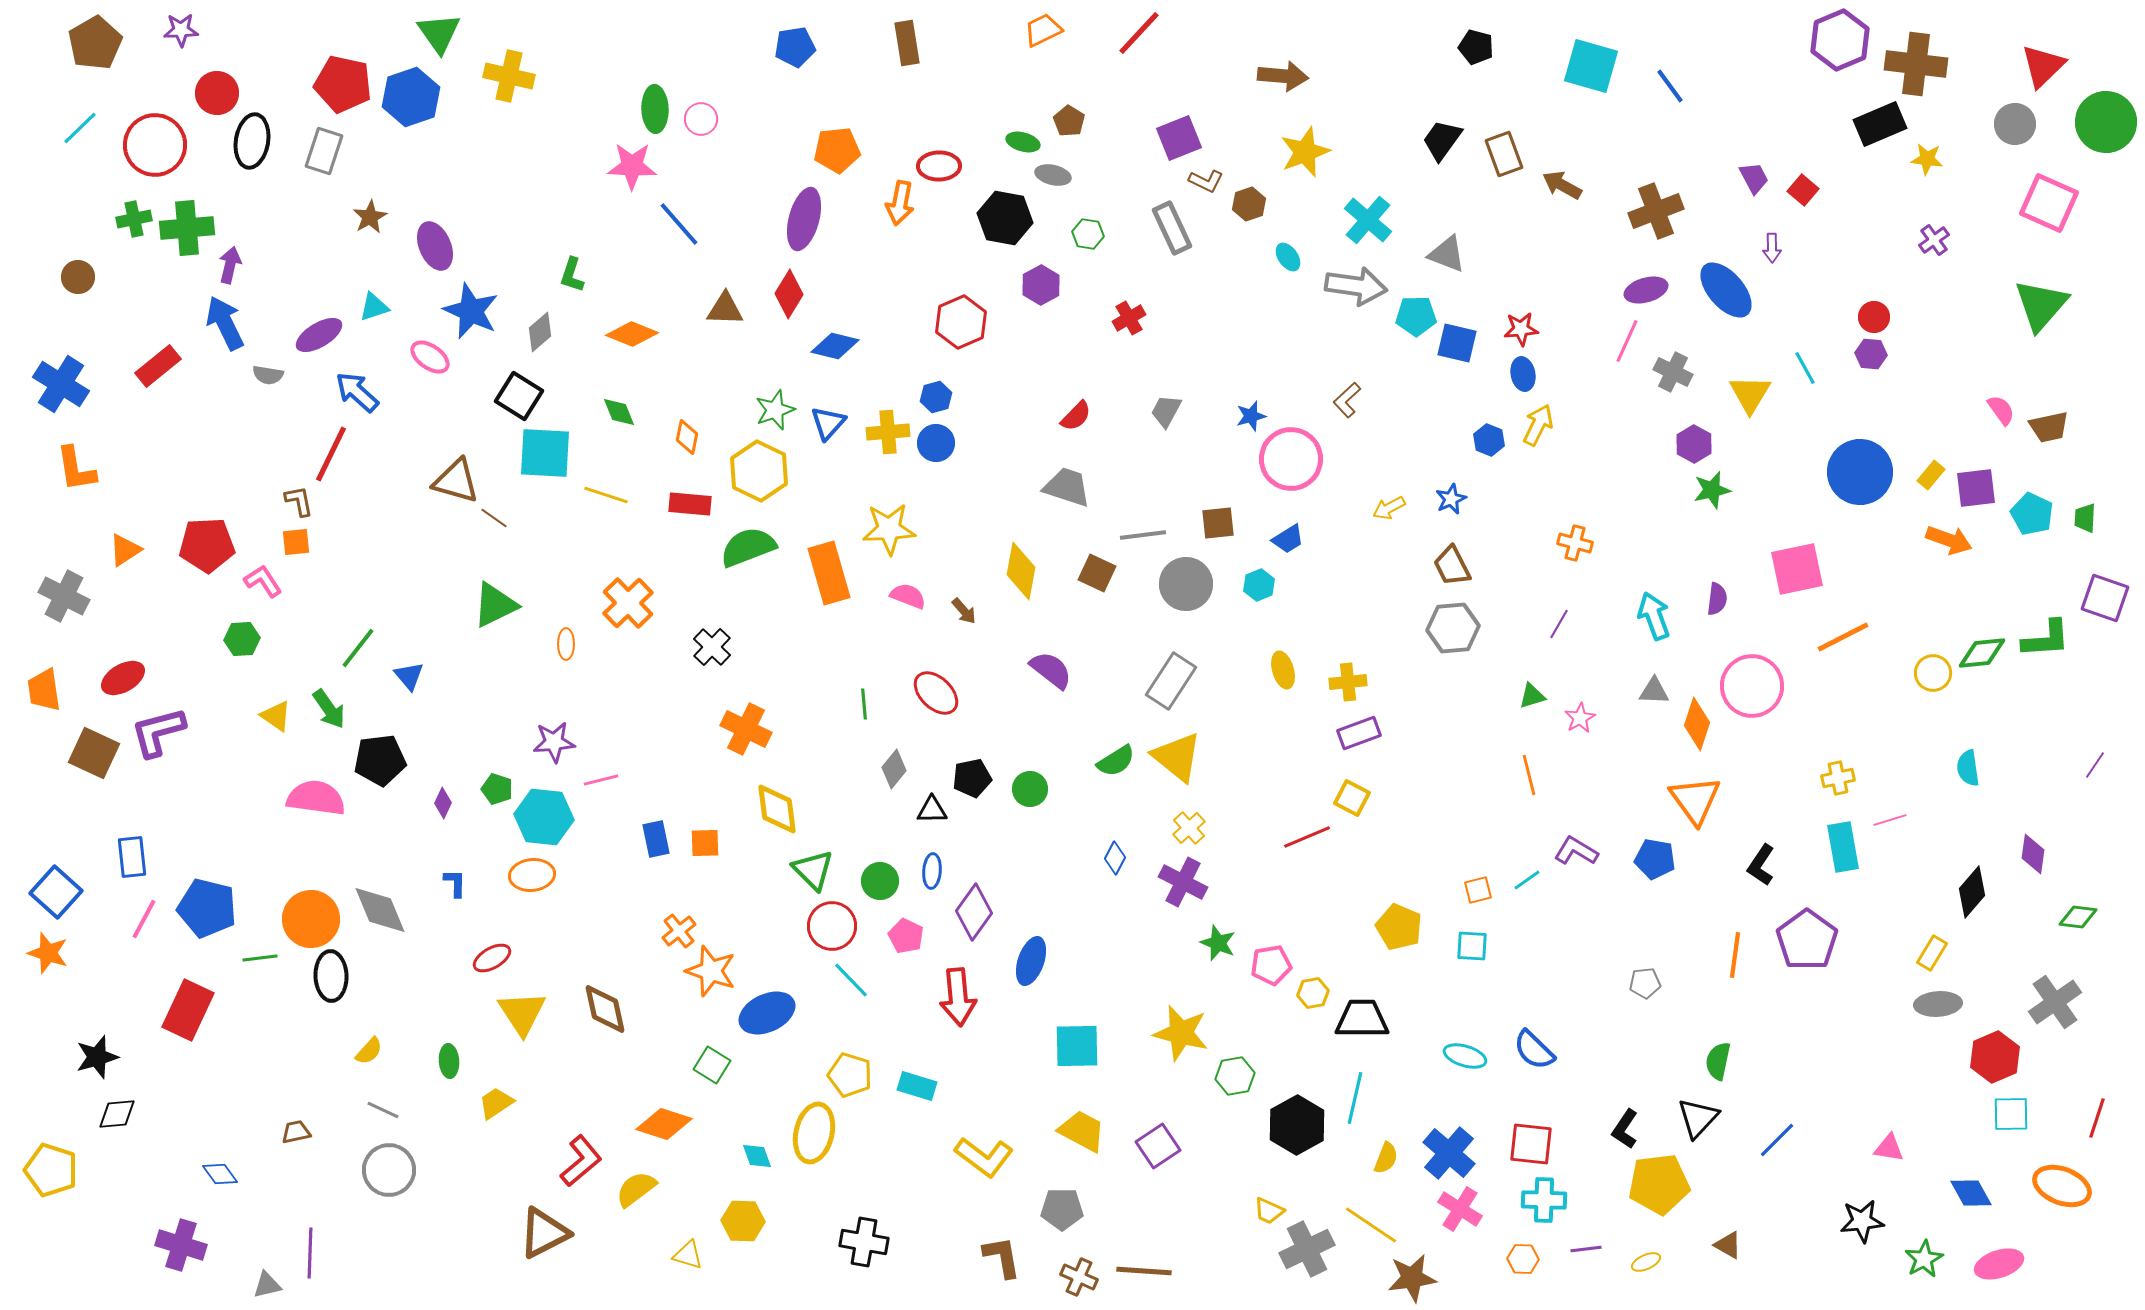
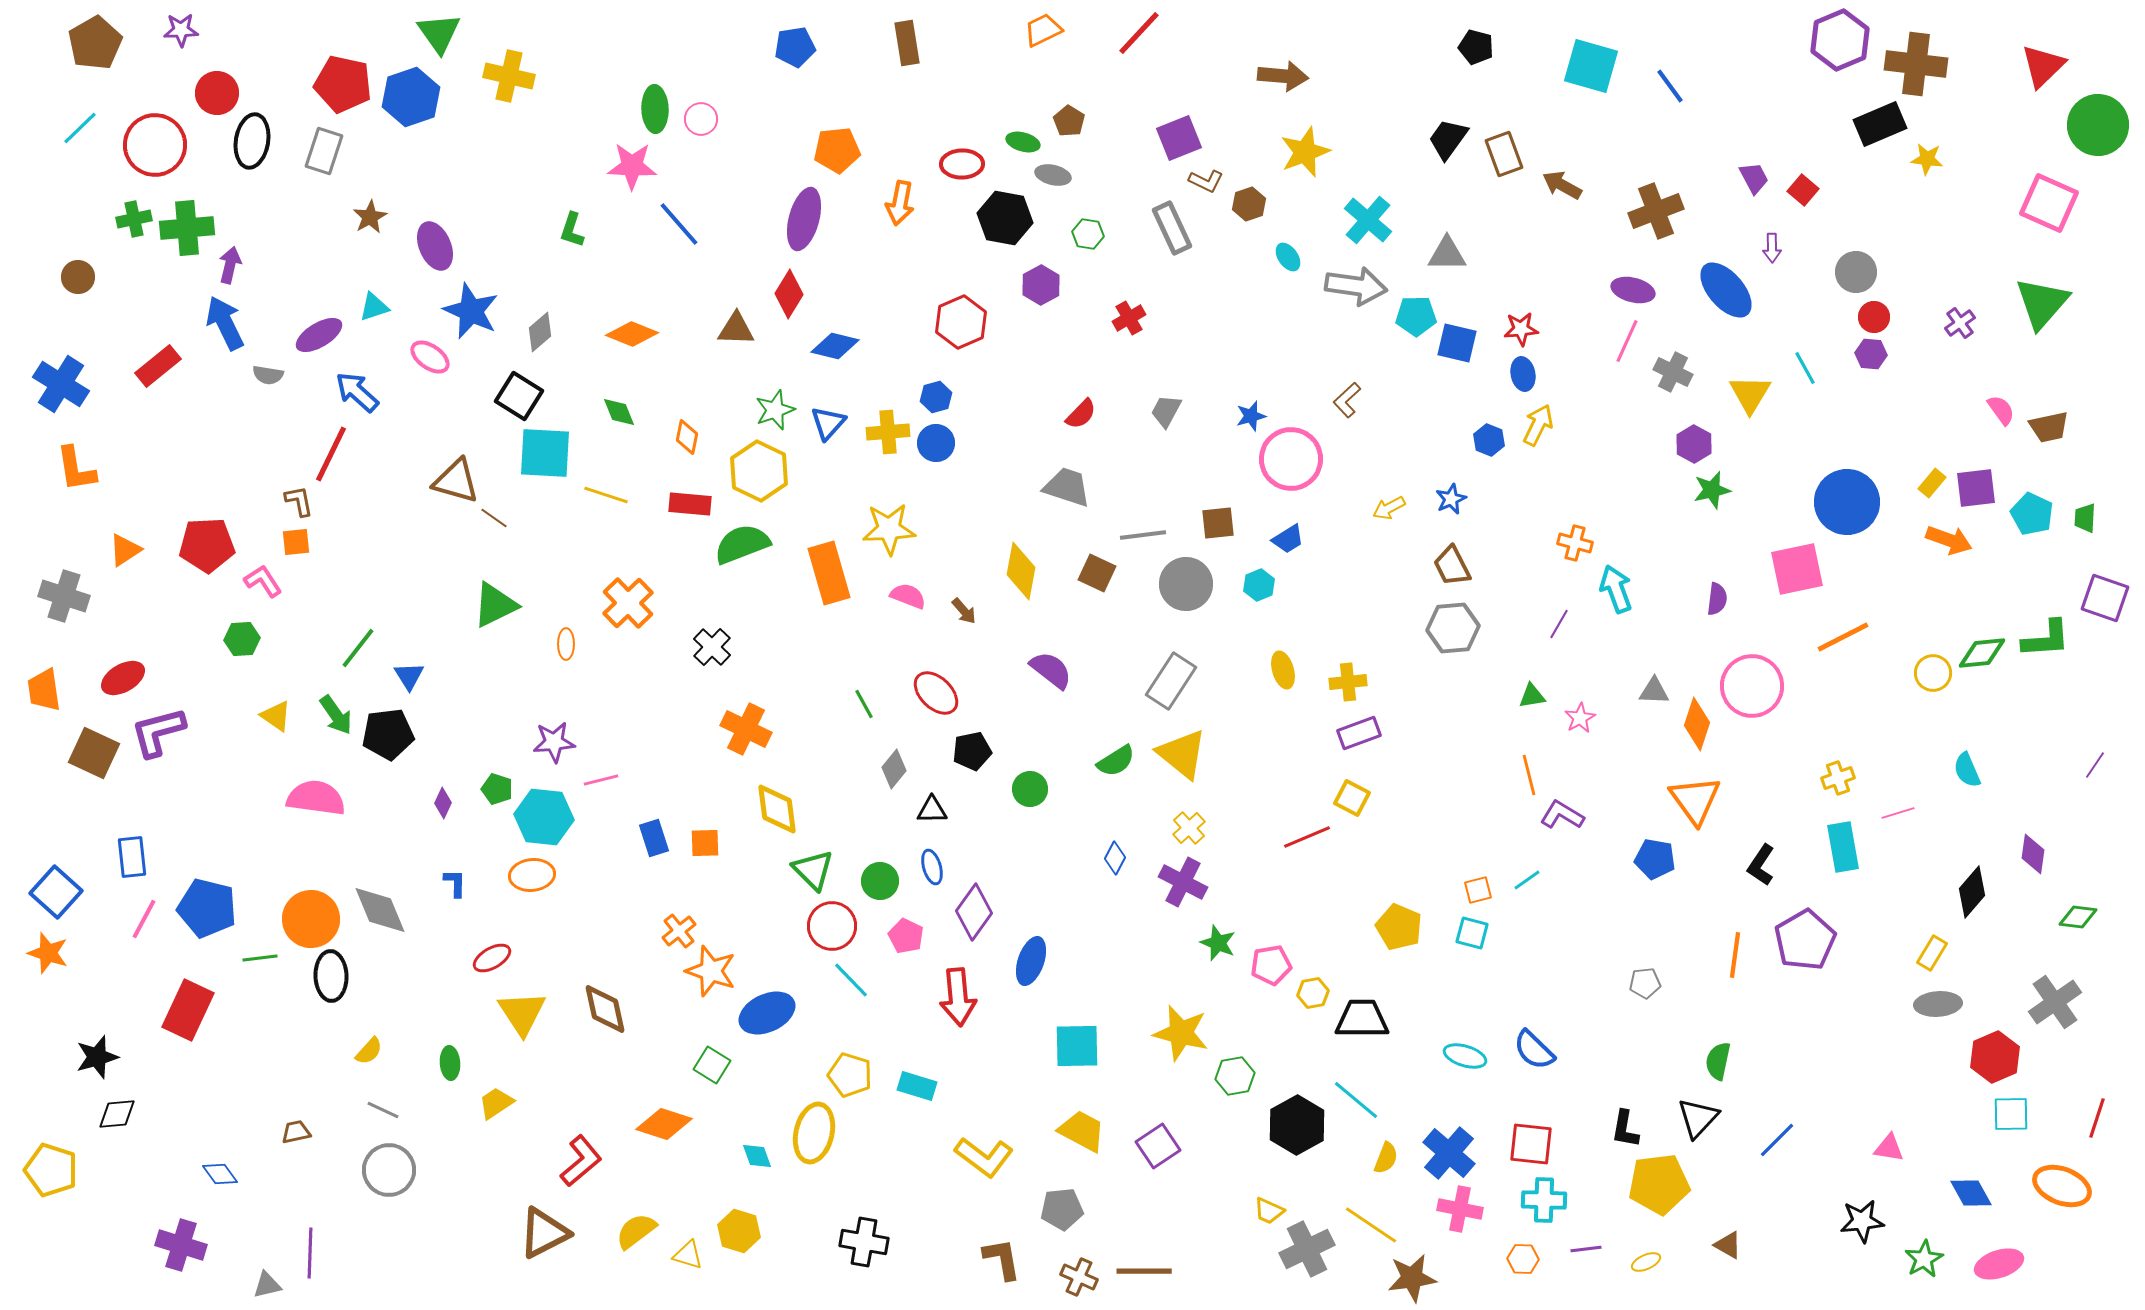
green circle at (2106, 122): moved 8 px left, 3 px down
gray circle at (2015, 124): moved 159 px left, 148 px down
black trapezoid at (1442, 140): moved 6 px right, 1 px up
red ellipse at (939, 166): moved 23 px right, 2 px up
purple cross at (1934, 240): moved 26 px right, 83 px down
gray triangle at (1447, 254): rotated 21 degrees counterclockwise
green L-shape at (572, 275): moved 45 px up
purple ellipse at (1646, 290): moved 13 px left; rotated 30 degrees clockwise
green triangle at (2041, 305): moved 1 px right, 2 px up
brown triangle at (725, 309): moved 11 px right, 20 px down
red semicircle at (1076, 416): moved 5 px right, 2 px up
blue circle at (1860, 472): moved 13 px left, 30 px down
yellow rectangle at (1931, 475): moved 1 px right, 8 px down
green semicircle at (748, 547): moved 6 px left, 3 px up
gray cross at (64, 596): rotated 9 degrees counterclockwise
cyan arrow at (1654, 616): moved 38 px left, 27 px up
blue triangle at (409, 676): rotated 8 degrees clockwise
green triangle at (1532, 696): rotated 8 degrees clockwise
green line at (864, 704): rotated 24 degrees counterclockwise
green arrow at (329, 709): moved 7 px right, 6 px down
yellow triangle at (1177, 757): moved 5 px right, 3 px up
black pentagon at (380, 760): moved 8 px right, 26 px up
cyan semicircle at (1968, 768): moved 1 px left, 2 px down; rotated 15 degrees counterclockwise
black pentagon at (972, 778): moved 27 px up
yellow cross at (1838, 778): rotated 8 degrees counterclockwise
pink line at (1890, 820): moved 8 px right, 7 px up
blue rectangle at (656, 839): moved 2 px left, 1 px up; rotated 6 degrees counterclockwise
purple L-shape at (1576, 851): moved 14 px left, 36 px up
blue ellipse at (932, 871): moved 4 px up; rotated 20 degrees counterclockwise
purple pentagon at (1807, 940): moved 2 px left; rotated 6 degrees clockwise
cyan square at (1472, 946): moved 13 px up; rotated 12 degrees clockwise
green ellipse at (449, 1061): moved 1 px right, 2 px down
cyan line at (1355, 1098): moved 1 px right, 2 px down; rotated 63 degrees counterclockwise
black L-shape at (1625, 1129): rotated 24 degrees counterclockwise
yellow semicircle at (636, 1189): moved 42 px down
gray pentagon at (1062, 1209): rotated 6 degrees counterclockwise
pink cross at (1460, 1209): rotated 21 degrees counterclockwise
yellow hexagon at (743, 1221): moved 4 px left, 10 px down; rotated 15 degrees clockwise
brown L-shape at (1002, 1257): moved 2 px down
brown line at (1144, 1271): rotated 4 degrees counterclockwise
